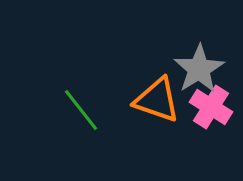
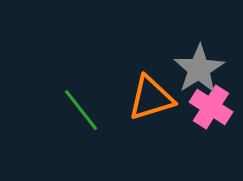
orange triangle: moved 6 px left, 2 px up; rotated 36 degrees counterclockwise
